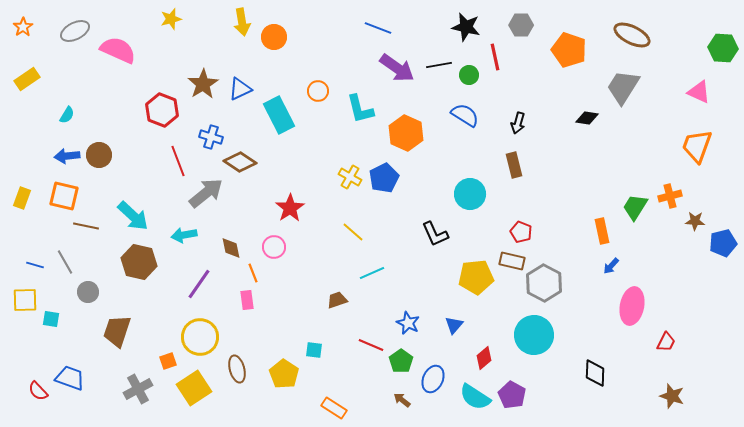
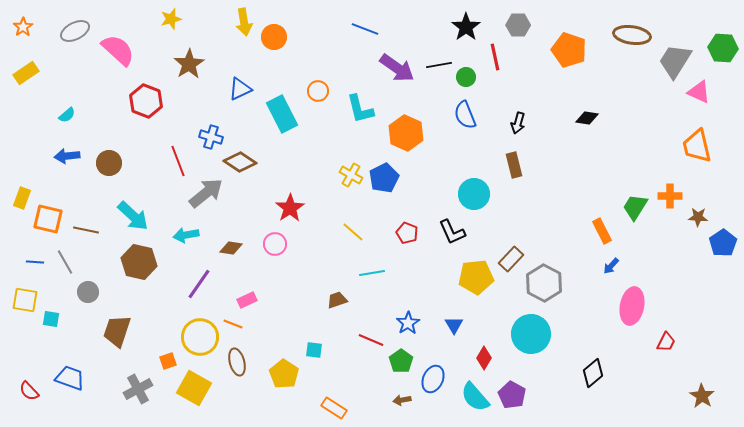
yellow arrow at (242, 22): moved 2 px right
gray hexagon at (521, 25): moved 3 px left
black star at (466, 27): rotated 24 degrees clockwise
blue line at (378, 28): moved 13 px left, 1 px down
brown ellipse at (632, 35): rotated 18 degrees counterclockwise
pink semicircle at (118, 50): rotated 18 degrees clockwise
green circle at (469, 75): moved 3 px left, 2 px down
yellow rectangle at (27, 79): moved 1 px left, 6 px up
brown star at (203, 84): moved 14 px left, 20 px up
gray trapezoid at (623, 87): moved 52 px right, 26 px up
red hexagon at (162, 110): moved 16 px left, 9 px up
cyan semicircle at (67, 115): rotated 18 degrees clockwise
cyan rectangle at (279, 115): moved 3 px right, 1 px up
blue semicircle at (465, 115): rotated 144 degrees counterclockwise
orange trapezoid at (697, 146): rotated 33 degrees counterclockwise
brown circle at (99, 155): moved 10 px right, 8 px down
yellow cross at (350, 177): moved 1 px right, 2 px up
cyan circle at (470, 194): moved 4 px right
orange square at (64, 196): moved 16 px left, 23 px down
orange cross at (670, 196): rotated 15 degrees clockwise
brown star at (695, 221): moved 3 px right, 4 px up
brown line at (86, 226): moved 4 px down
orange rectangle at (602, 231): rotated 15 degrees counterclockwise
red pentagon at (521, 232): moved 114 px left, 1 px down
black L-shape at (435, 234): moved 17 px right, 2 px up
cyan arrow at (184, 235): moved 2 px right
blue pentagon at (723, 243): rotated 20 degrees counterclockwise
pink circle at (274, 247): moved 1 px right, 3 px up
brown diamond at (231, 248): rotated 70 degrees counterclockwise
brown rectangle at (512, 261): moved 1 px left, 2 px up; rotated 60 degrees counterclockwise
blue line at (35, 265): moved 3 px up; rotated 12 degrees counterclockwise
orange line at (253, 273): moved 20 px left, 51 px down; rotated 48 degrees counterclockwise
cyan line at (372, 273): rotated 15 degrees clockwise
yellow square at (25, 300): rotated 12 degrees clockwise
pink rectangle at (247, 300): rotated 72 degrees clockwise
blue star at (408, 323): rotated 15 degrees clockwise
blue triangle at (454, 325): rotated 12 degrees counterclockwise
cyan circle at (534, 335): moved 3 px left, 1 px up
red line at (371, 345): moved 5 px up
red diamond at (484, 358): rotated 20 degrees counterclockwise
brown ellipse at (237, 369): moved 7 px up
black diamond at (595, 373): moved 2 px left; rotated 48 degrees clockwise
yellow square at (194, 388): rotated 28 degrees counterclockwise
red semicircle at (38, 391): moved 9 px left
brown star at (672, 396): moved 30 px right; rotated 15 degrees clockwise
cyan semicircle at (475, 397): rotated 16 degrees clockwise
brown arrow at (402, 400): rotated 48 degrees counterclockwise
